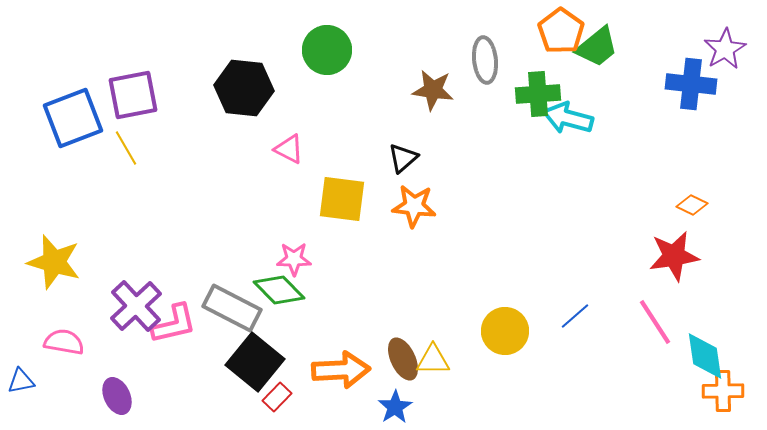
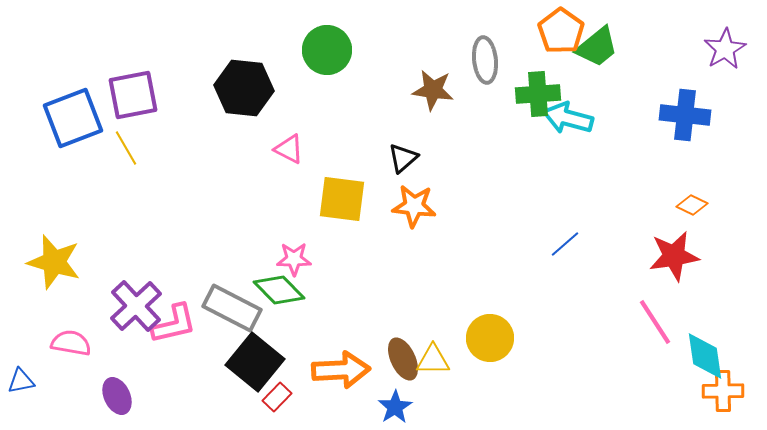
blue cross: moved 6 px left, 31 px down
blue line: moved 10 px left, 72 px up
yellow circle: moved 15 px left, 7 px down
pink semicircle: moved 7 px right, 1 px down
